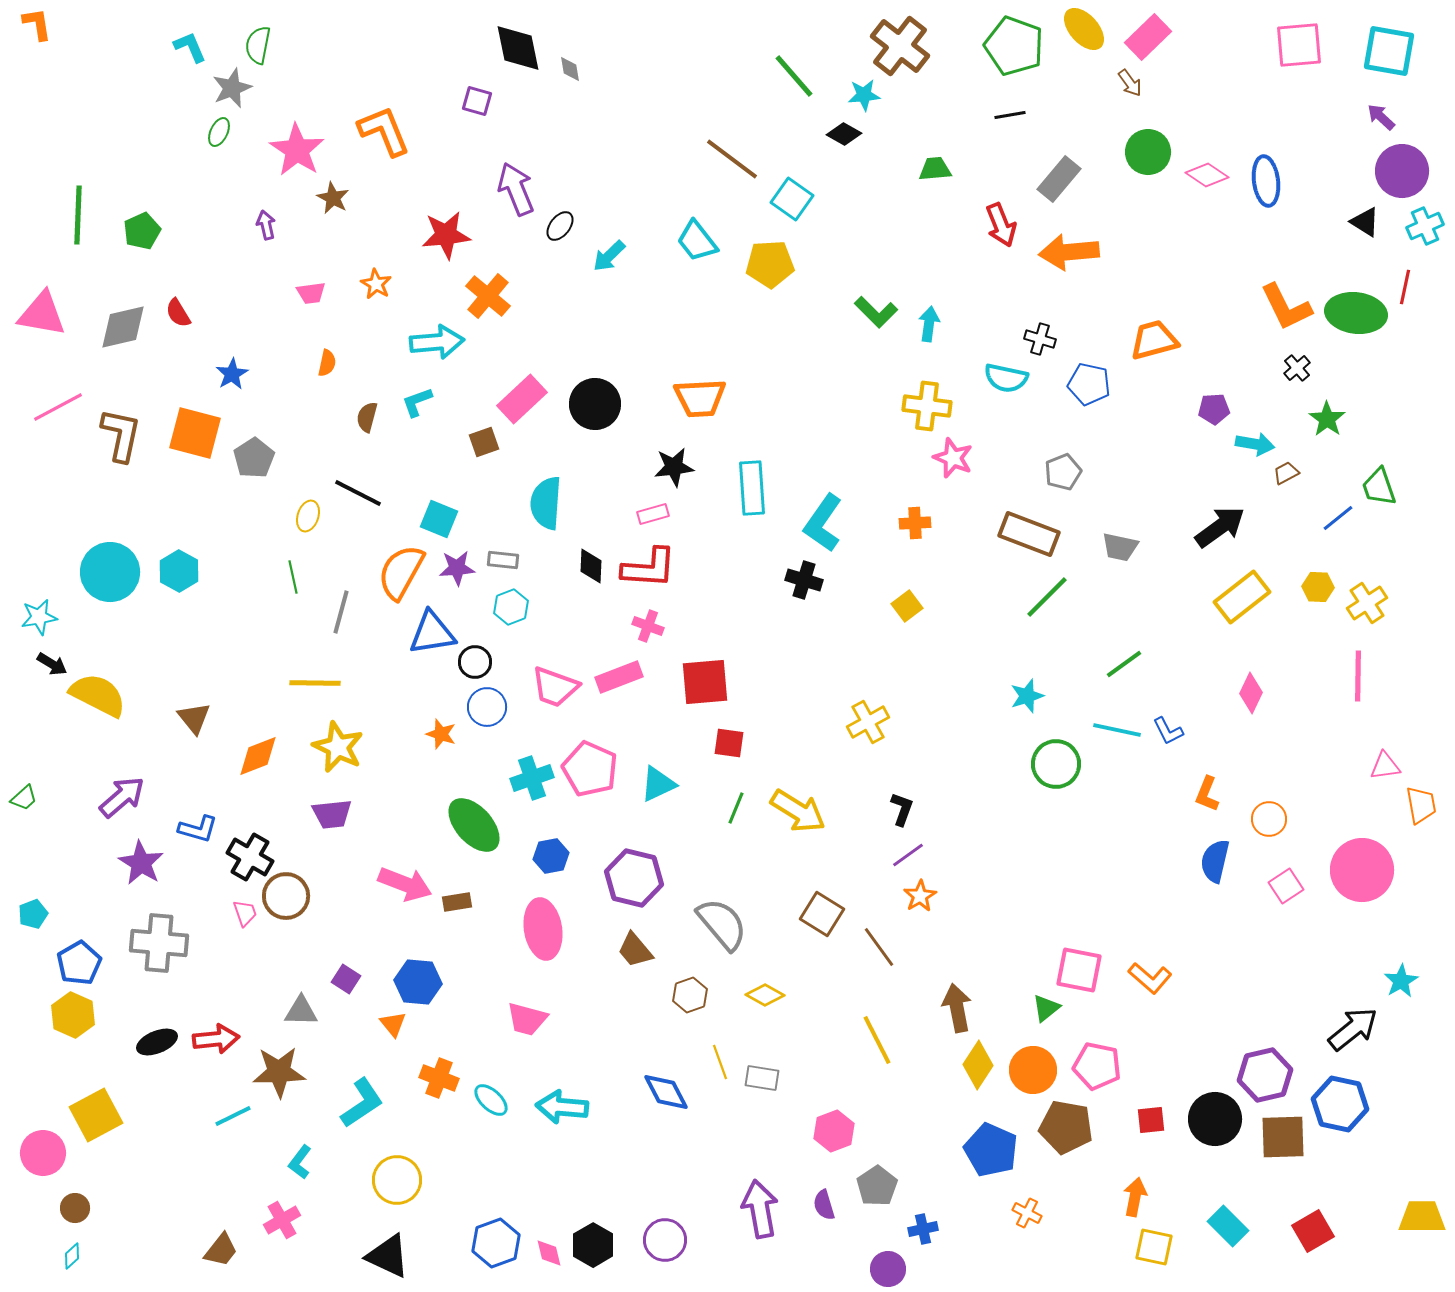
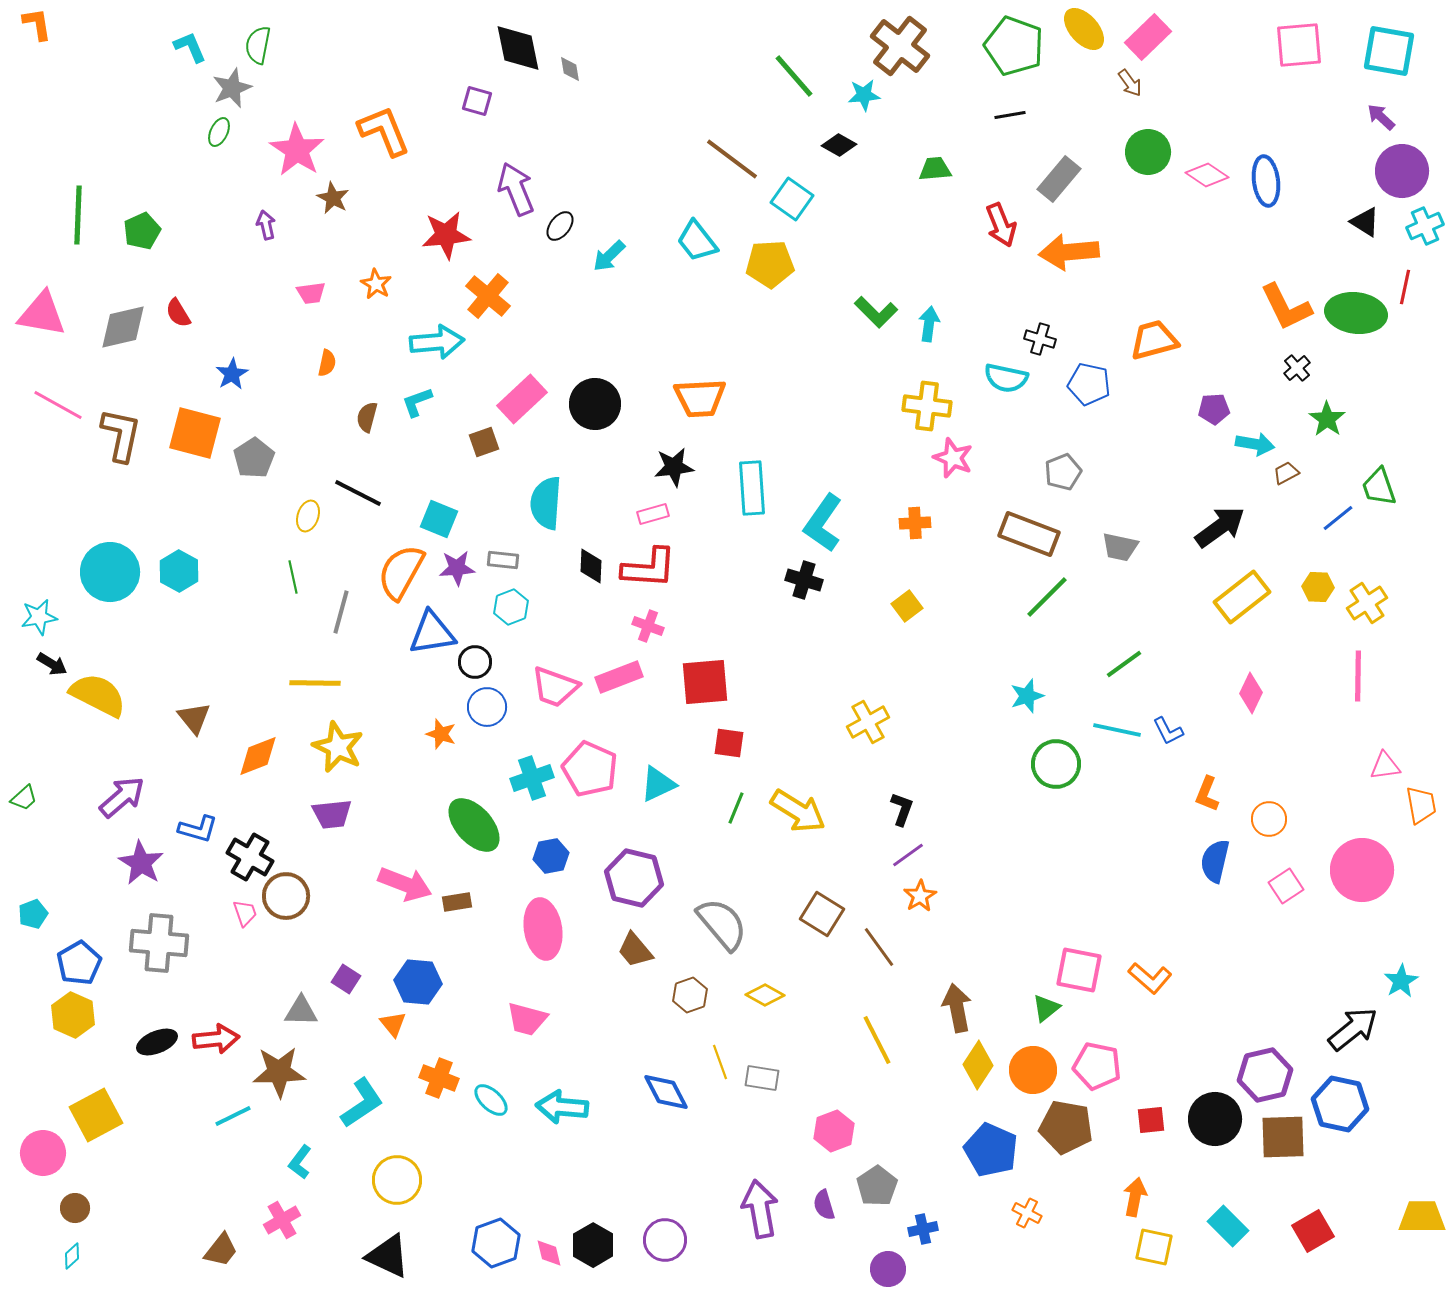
black diamond at (844, 134): moved 5 px left, 11 px down
pink line at (58, 407): moved 2 px up; rotated 57 degrees clockwise
